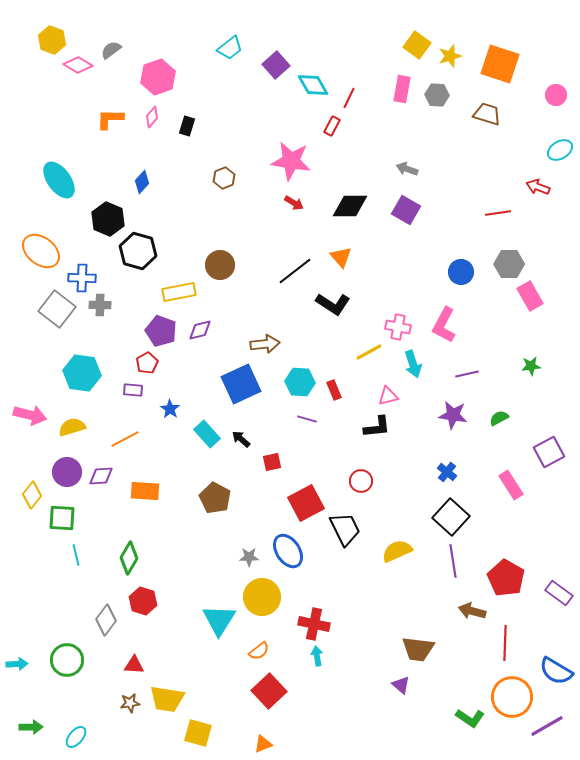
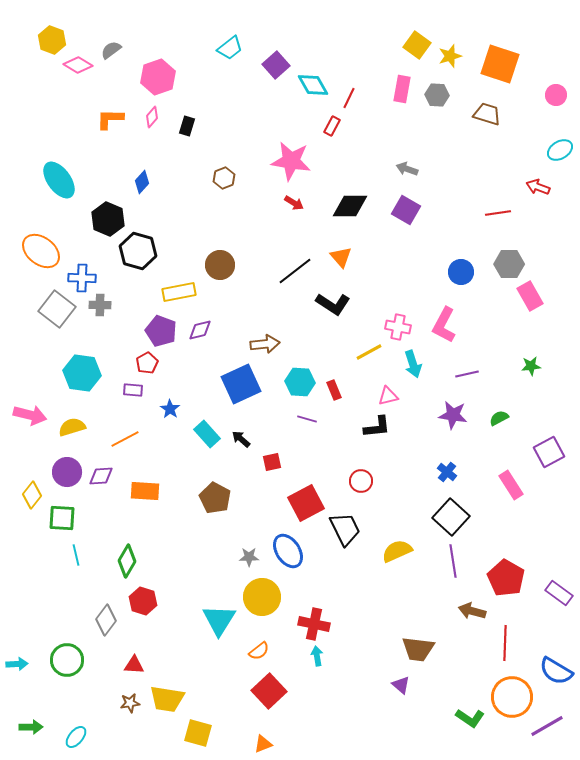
green diamond at (129, 558): moved 2 px left, 3 px down
